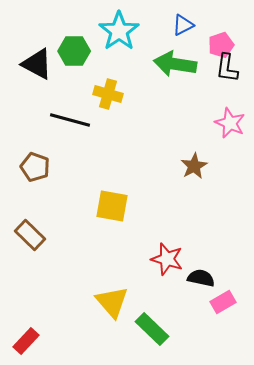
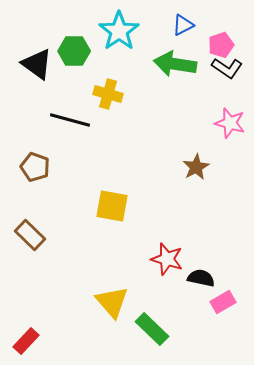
black triangle: rotated 8 degrees clockwise
black L-shape: rotated 64 degrees counterclockwise
pink star: rotated 8 degrees counterclockwise
brown star: moved 2 px right, 1 px down
